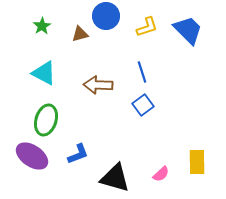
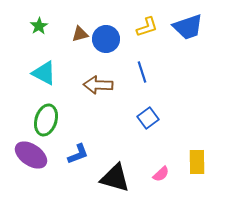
blue circle: moved 23 px down
green star: moved 3 px left
blue trapezoid: moved 3 px up; rotated 116 degrees clockwise
blue square: moved 5 px right, 13 px down
purple ellipse: moved 1 px left, 1 px up
